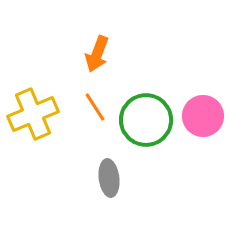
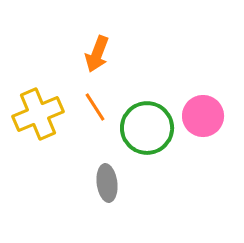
yellow cross: moved 5 px right
green circle: moved 1 px right, 8 px down
gray ellipse: moved 2 px left, 5 px down
